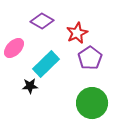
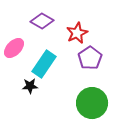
cyan rectangle: moved 2 px left; rotated 12 degrees counterclockwise
